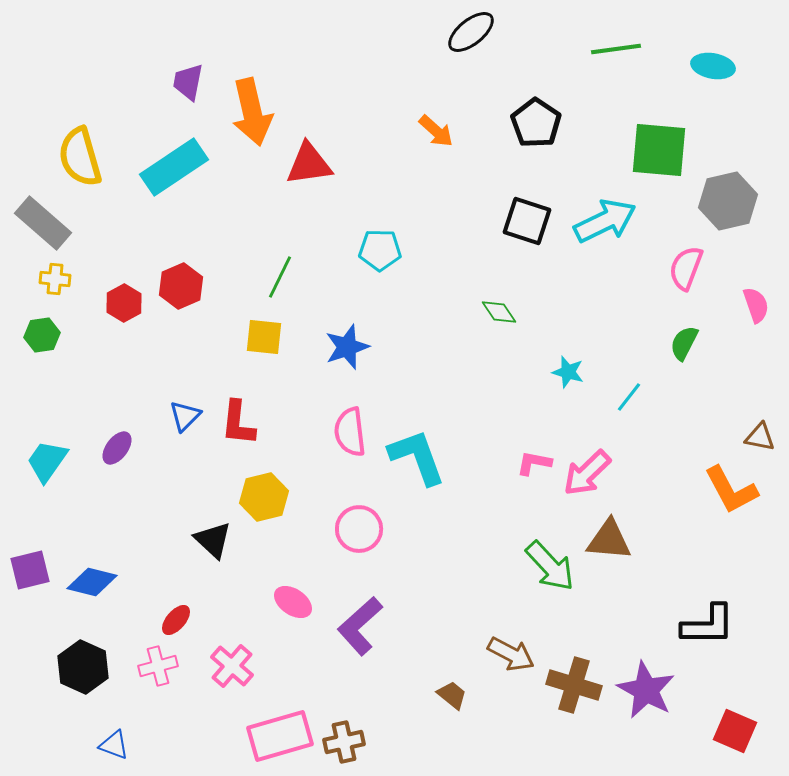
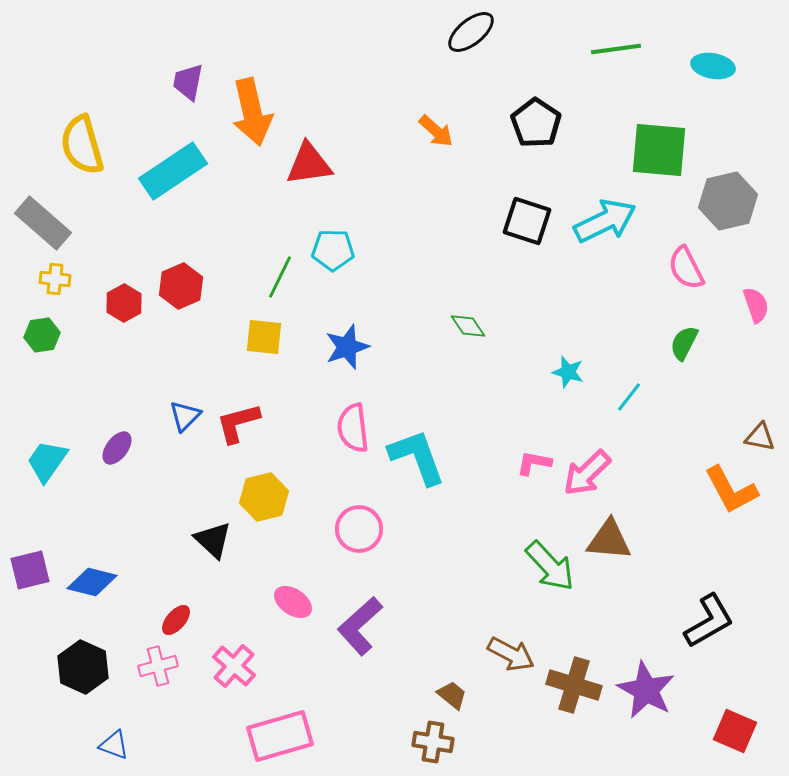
yellow semicircle at (80, 157): moved 2 px right, 12 px up
cyan rectangle at (174, 167): moved 1 px left, 4 px down
cyan pentagon at (380, 250): moved 47 px left
pink semicircle at (686, 268): rotated 48 degrees counterclockwise
green diamond at (499, 312): moved 31 px left, 14 px down
red L-shape at (238, 423): rotated 69 degrees clockwise
pink semicircle at (350, 432): moved 3 px right, 4 px up
black L-shape at (708, 625): moved 1 px right, 4 px up; rotated 30 degrees counterclockwise
pink cross at (232, 666): moved 2 px right
brown cross at (344, 742): moved 89 px right; rotated 21 degrees clockwise
